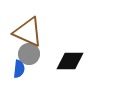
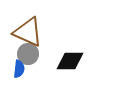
gray circle: moved 1 px left
